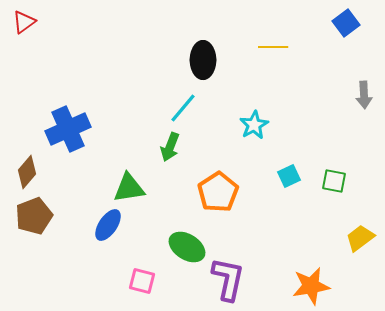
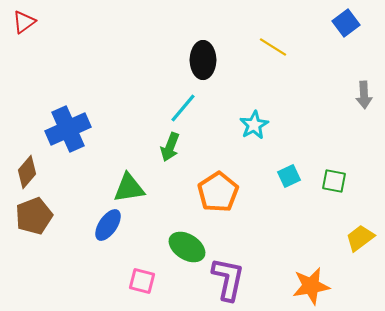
yellow line: rotated 32 degrees clockwise
